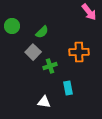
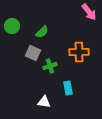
gray square: moved 1 px down; rotated 21 degrees counterclockwise
